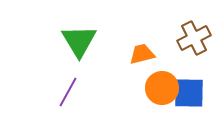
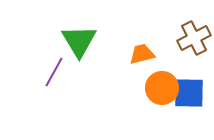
purple line: moved 14 px left, 20 px up
